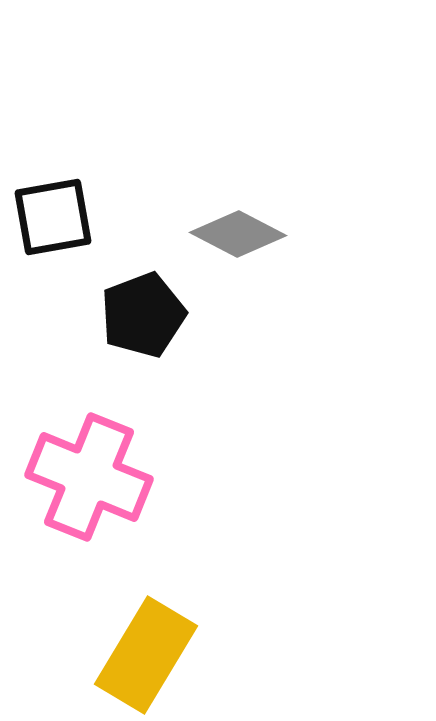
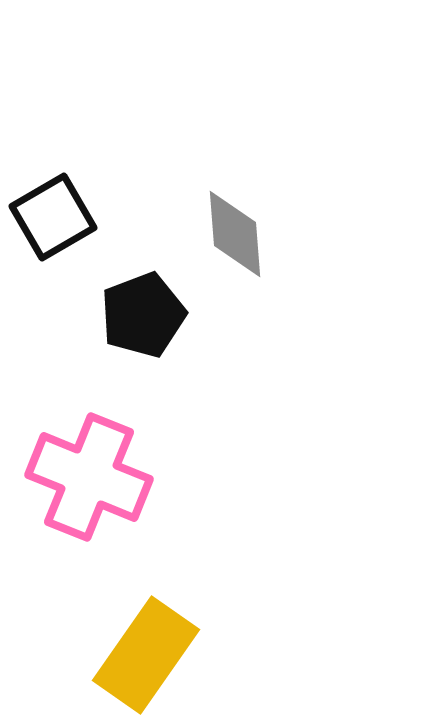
black square: rotated 20 degrees counterclockwise
gray diamond: moved 3 px left; rotated 58 degrees clockwise
yellow rectangle: rotated 4 degrees clockwise
